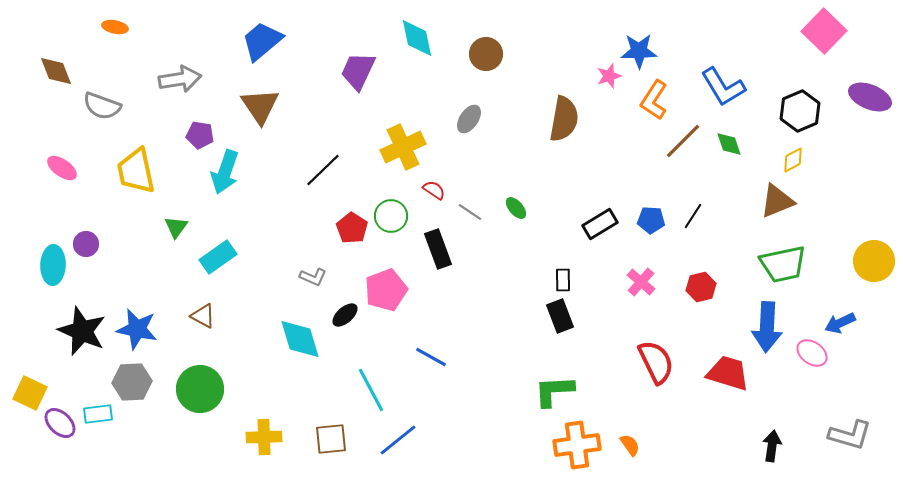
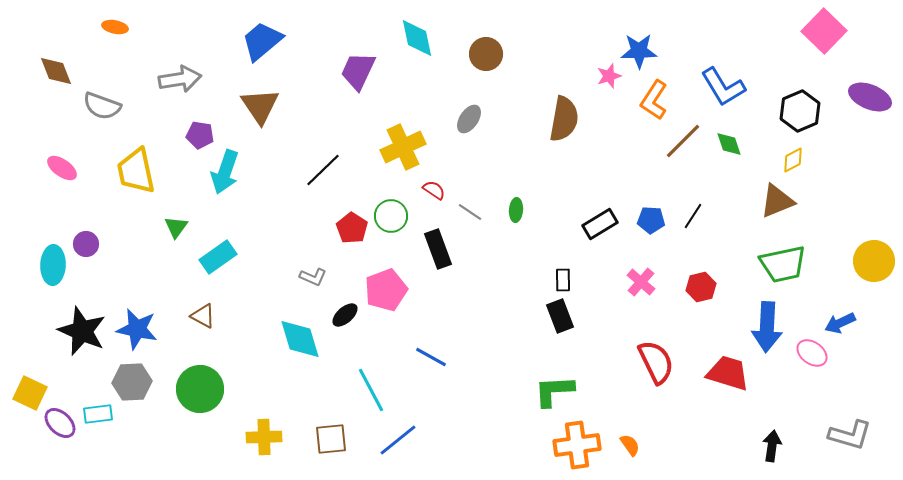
green ellipse at (516, 208): moved 2 px down; rotated 45 degrees clockwise
